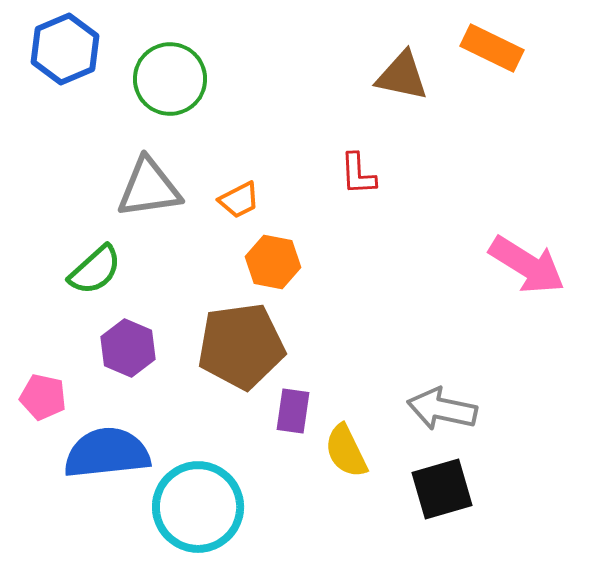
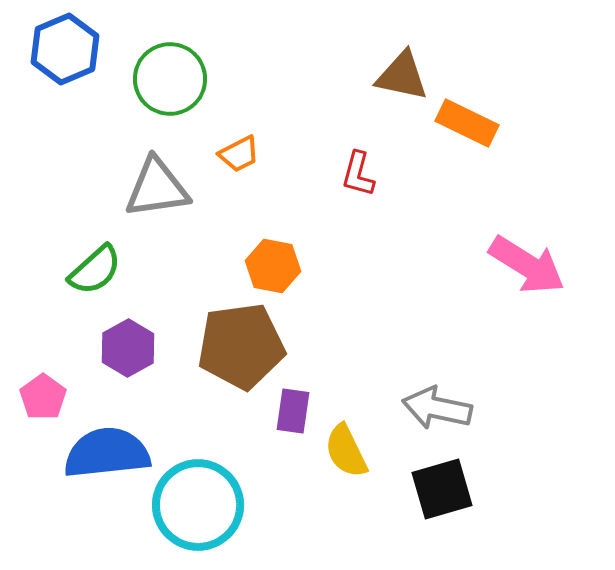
orange rectangle: moved 25 px left, 75 px down
red L-shape: rotated 18 degrees clockwise
gray triangle: moved 8 px right
orange trapezoid: moved 46 px up
orange hexagon: moved 4 px down
purple hexagon: rotated 8 degrees clockwise
pink pentagon: rotated 24 degrees clockwise
gray arrow: moved 5 px left, 1 px up
cyan circle: moved 2 px up
